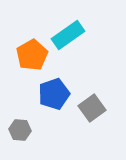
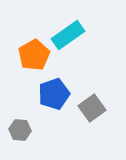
orange pentagon: moved 2 px right
